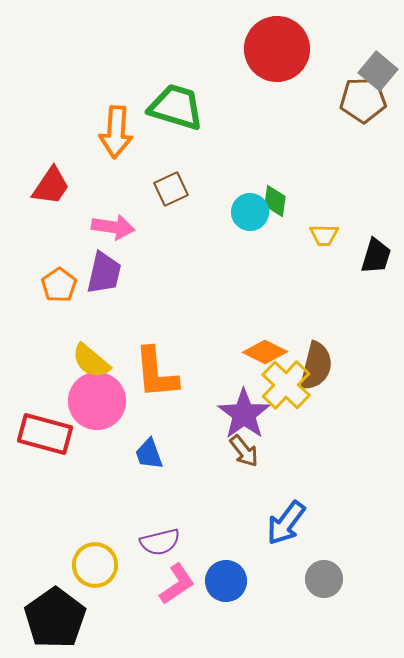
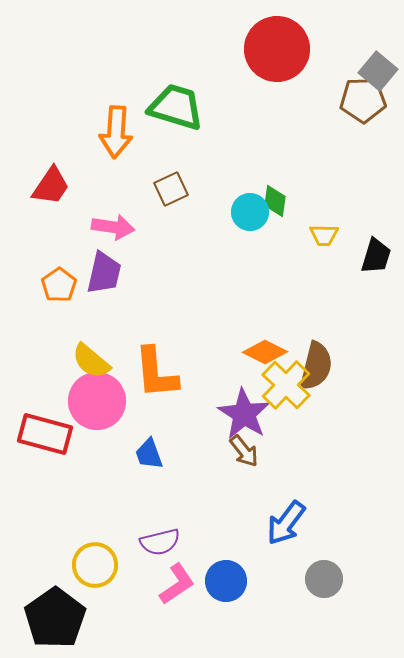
purple star: rotated 4 degrees counterclockwise
